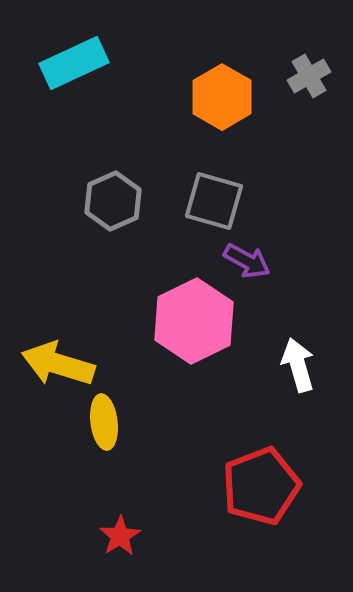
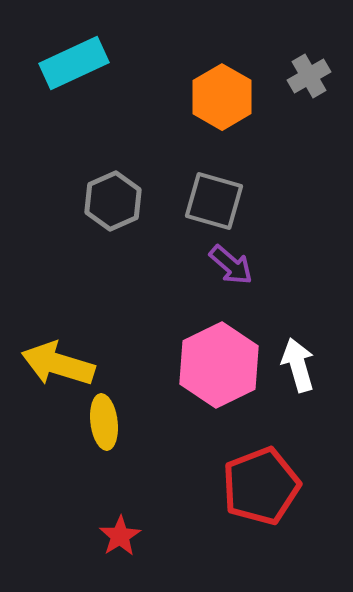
purple arrow: moved 16 px left, 4 px down; rotated 12 degrees clockwise
pink hexagon: moved 25 px right, 44 px down
